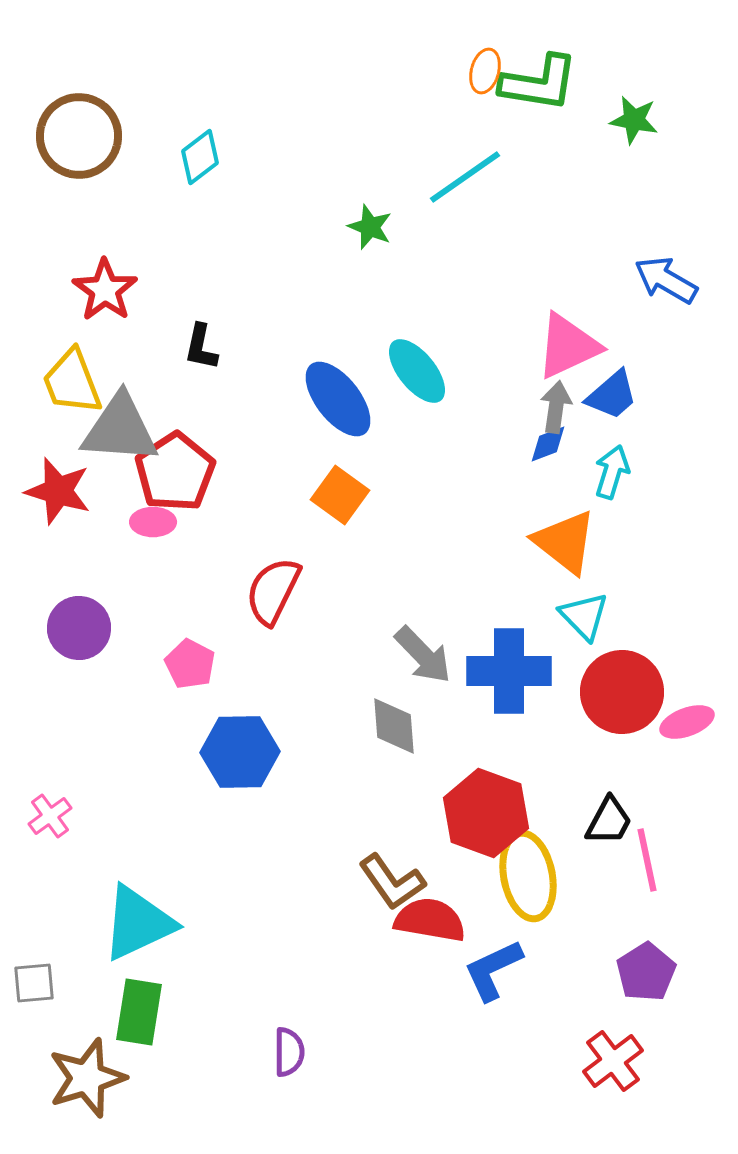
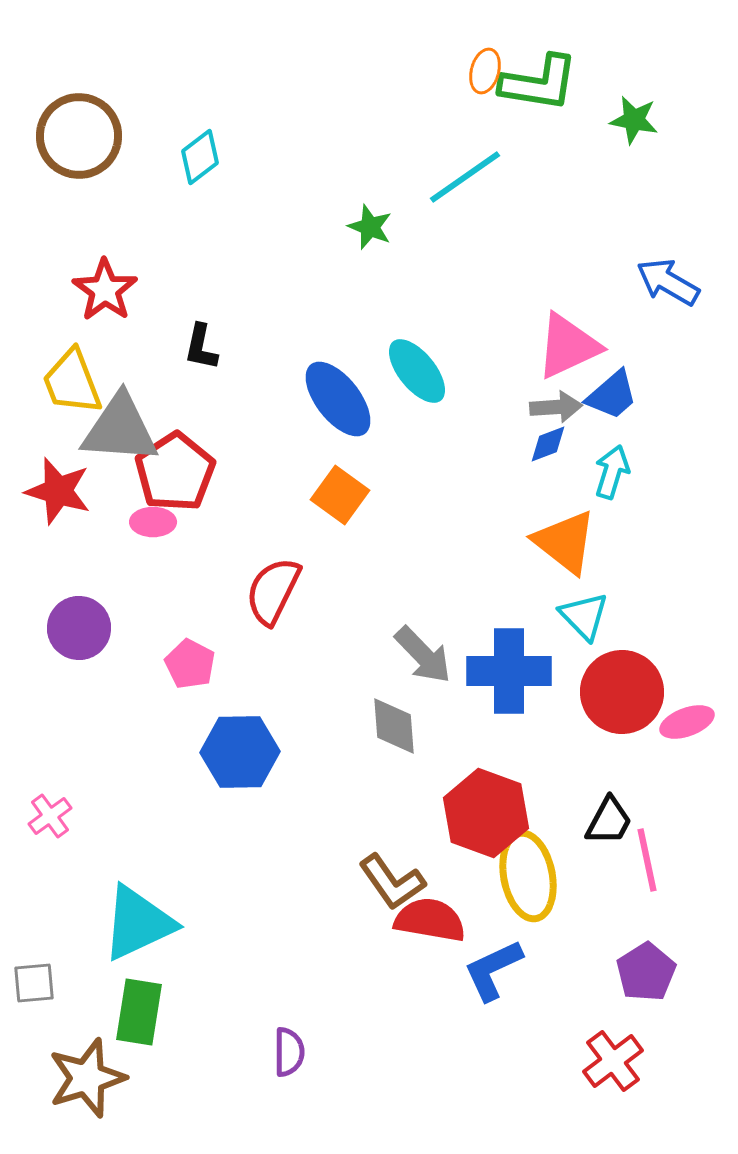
blue arrow at (666, 280): moved 2 px right, 2 px down
gray arrow at (556, 407): rotated 78 degrees clockwise
